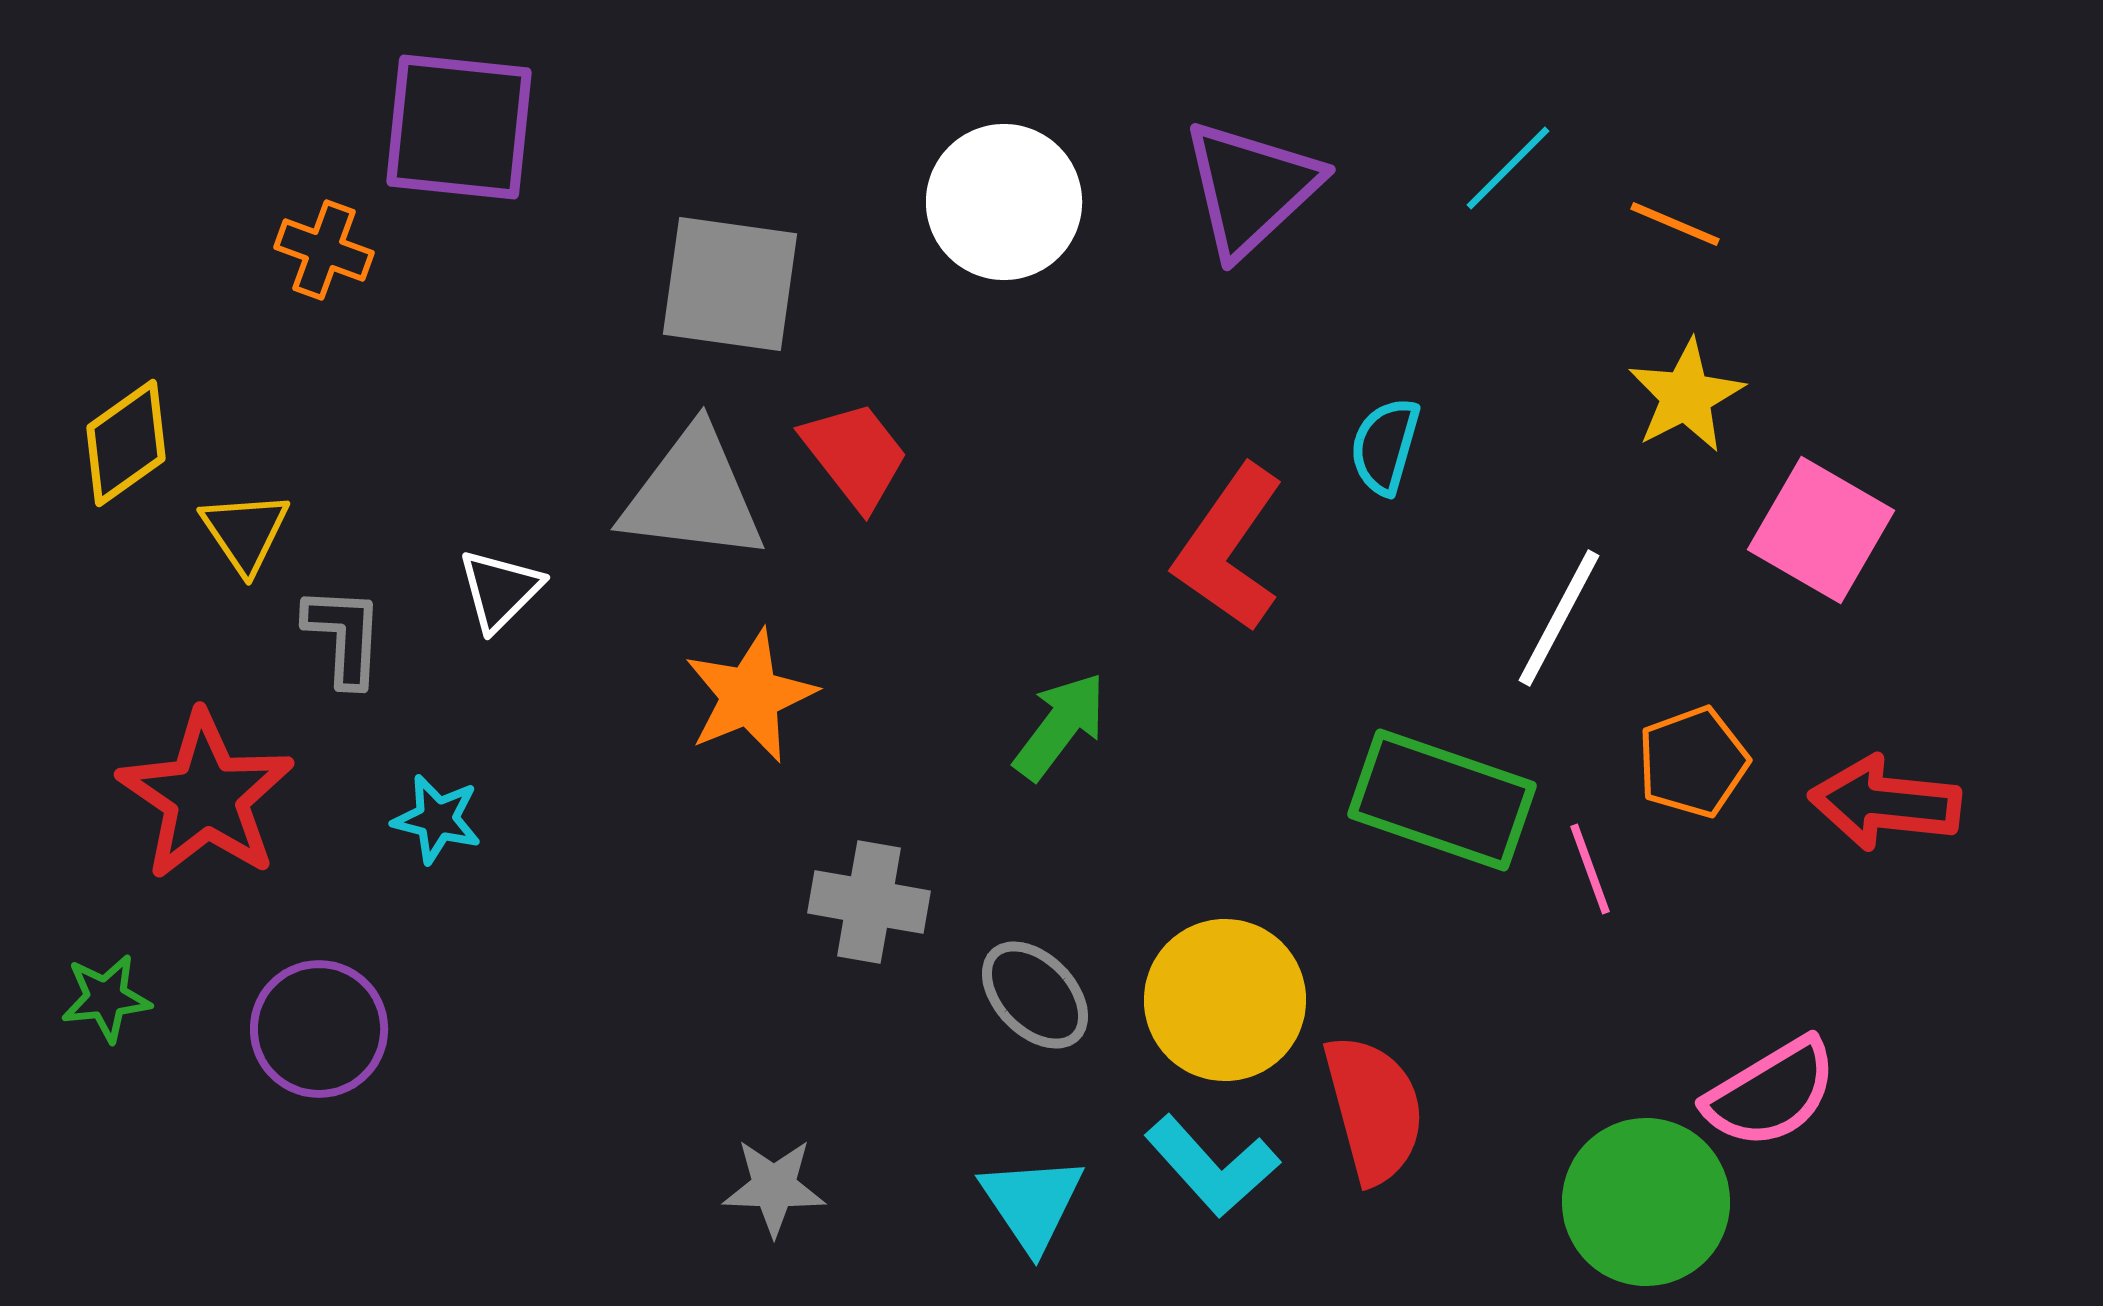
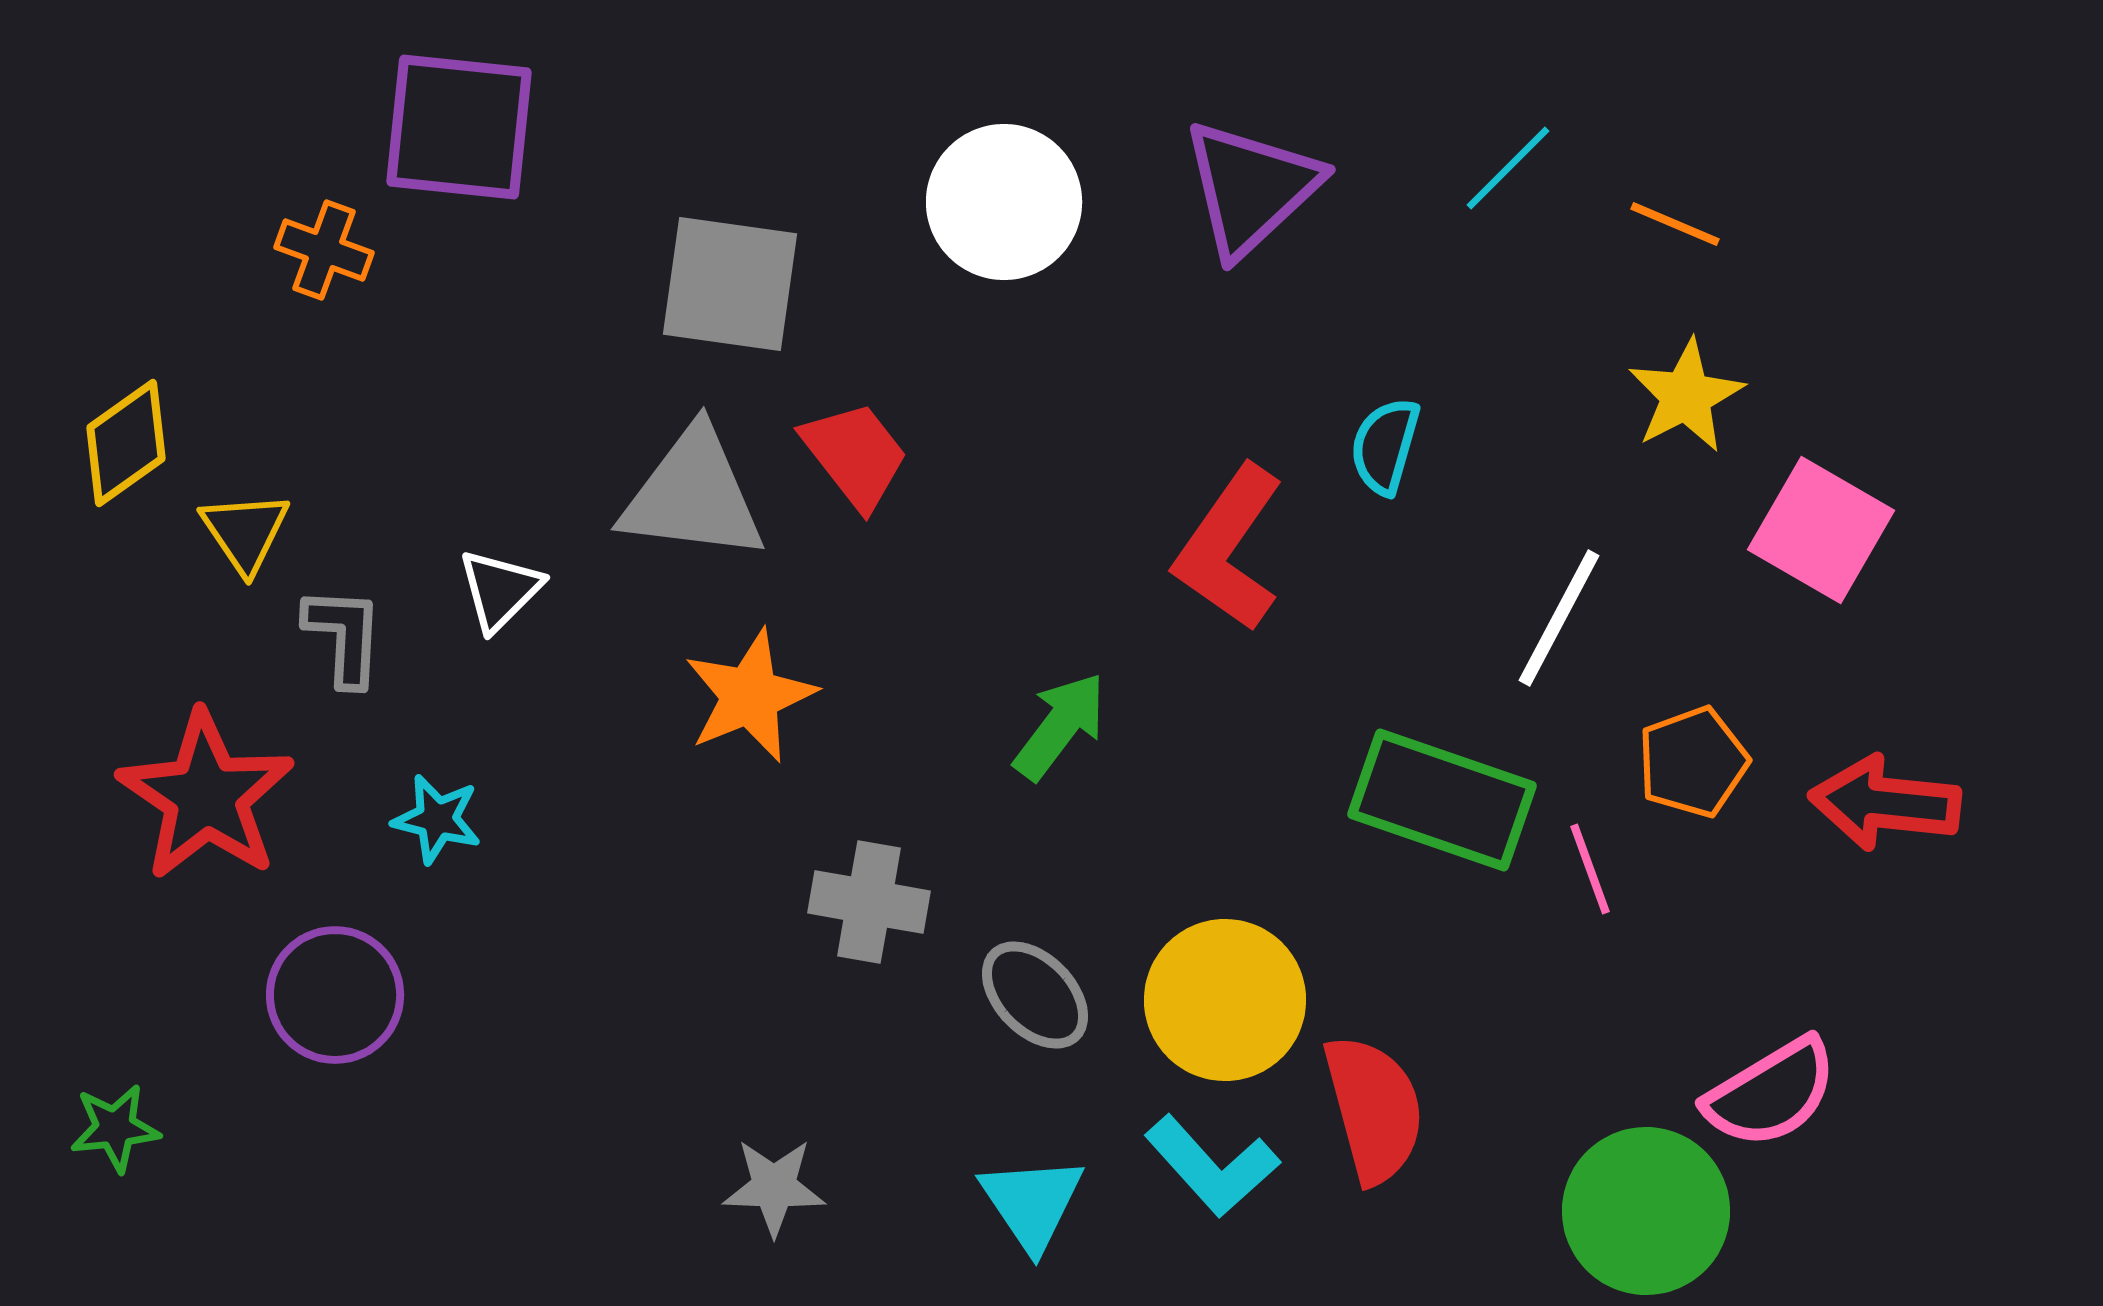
green star: moved 9 px right, 130 px down
purple circle: moved 16 px right, 34 px up
green circle: moved 9 px down
